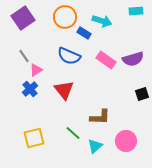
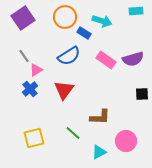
blue semicircle: rotated 55 degrees counterclockwise
red triangle: rotated 15 degrees clockwise
black square: rotated 16 degrees clockwise
cyan triangle: moved 4 px right, 6 px down; rotated 14 degrees clockwise
